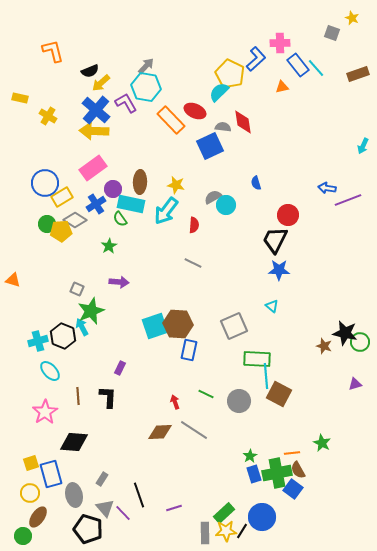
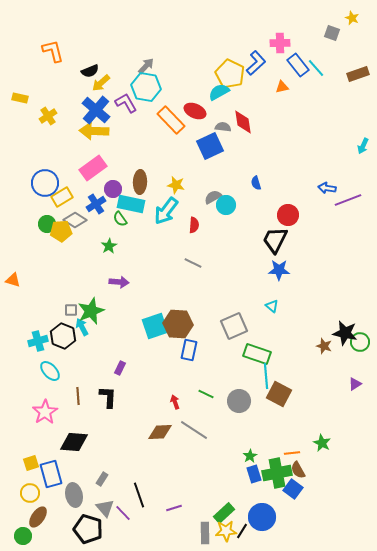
blue L-shape at (256, 59): moved 4 px down
cyan semicircle at (219, 92): rotated 15 degrees clockwise
yellow cross at (48, 116): rotated 24 degrees clockwise
gray square at (77, 289): moved 6 px left, 21 px down; rotated 24 degrees counterclockwise
green rectangle at (257, 359): moved 5 px up; rotated 16 degrees clockwise
purple triangle at (355, 384): rotated 16 degrees counterclockwise
